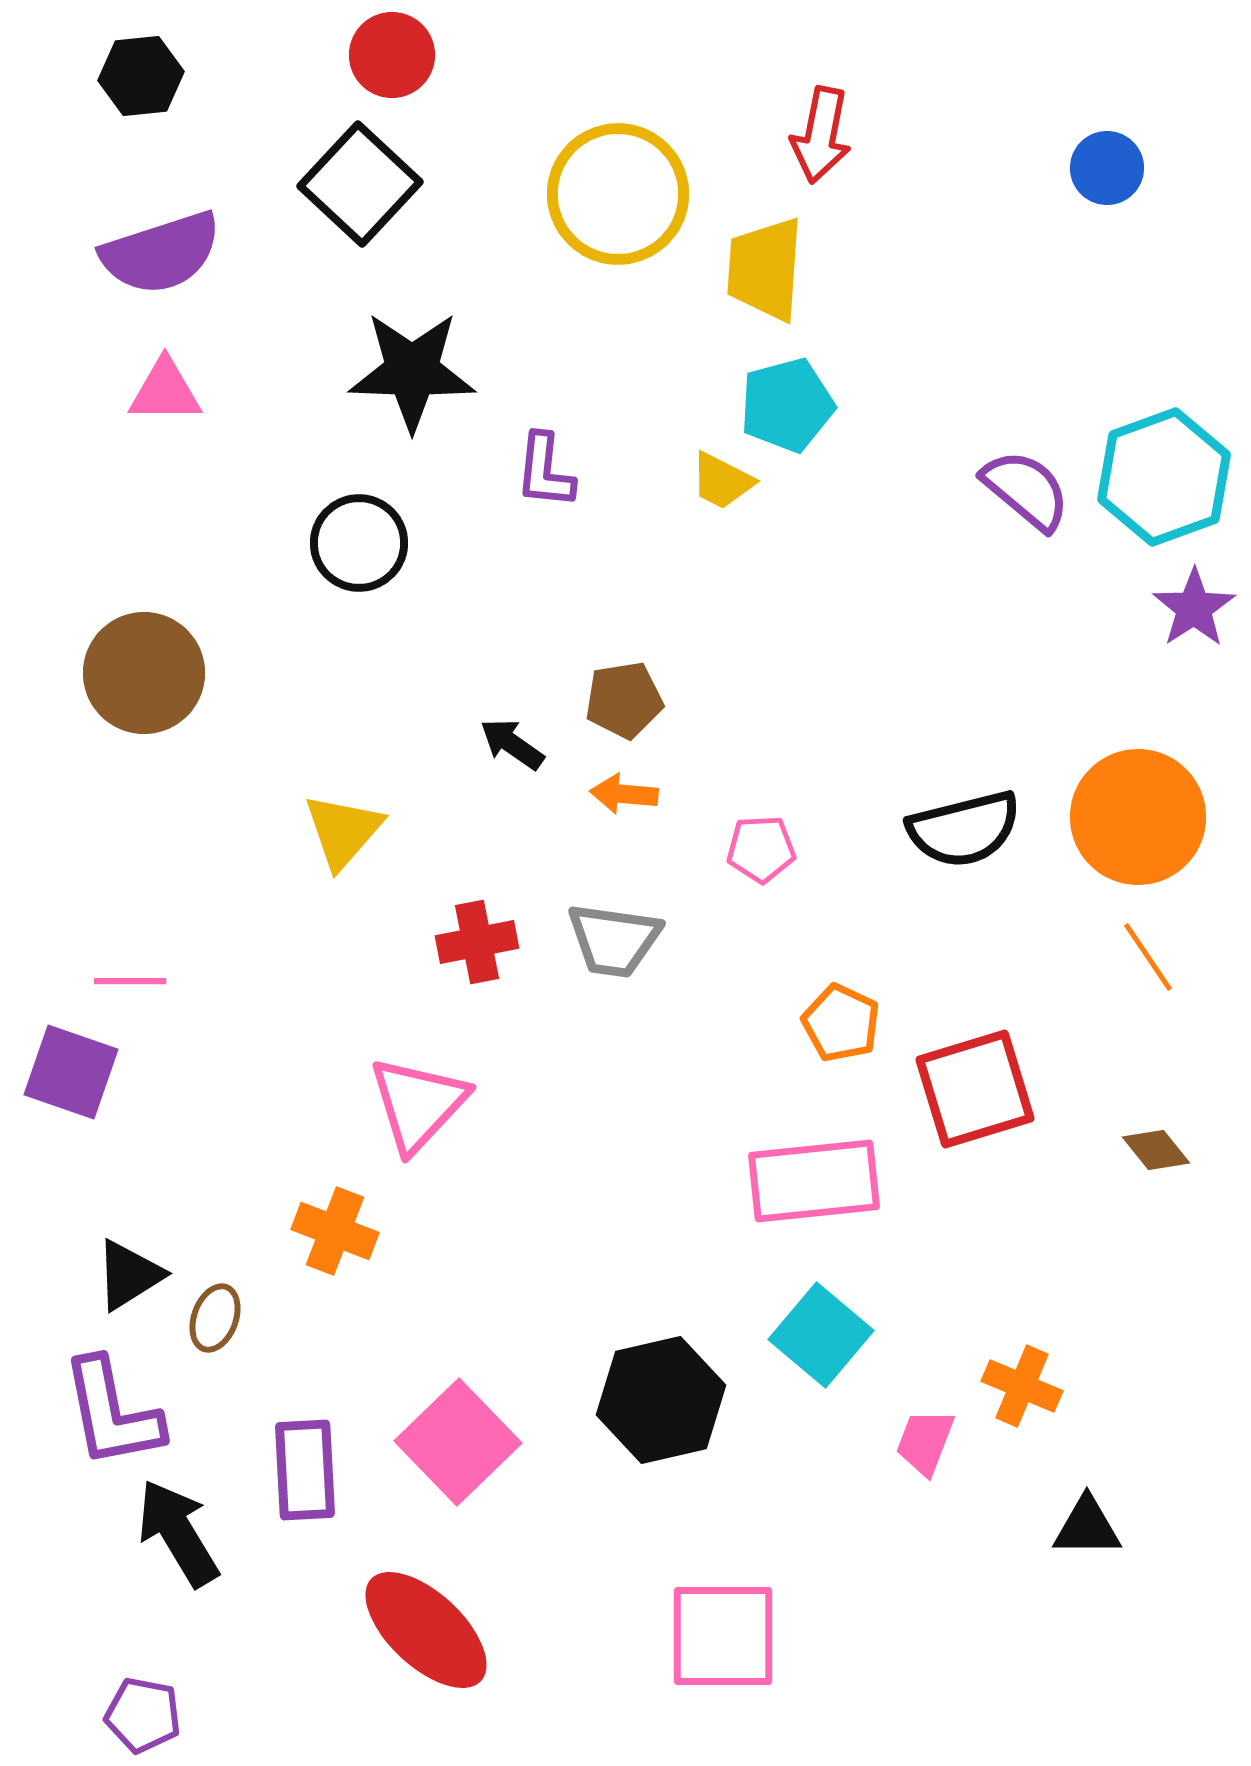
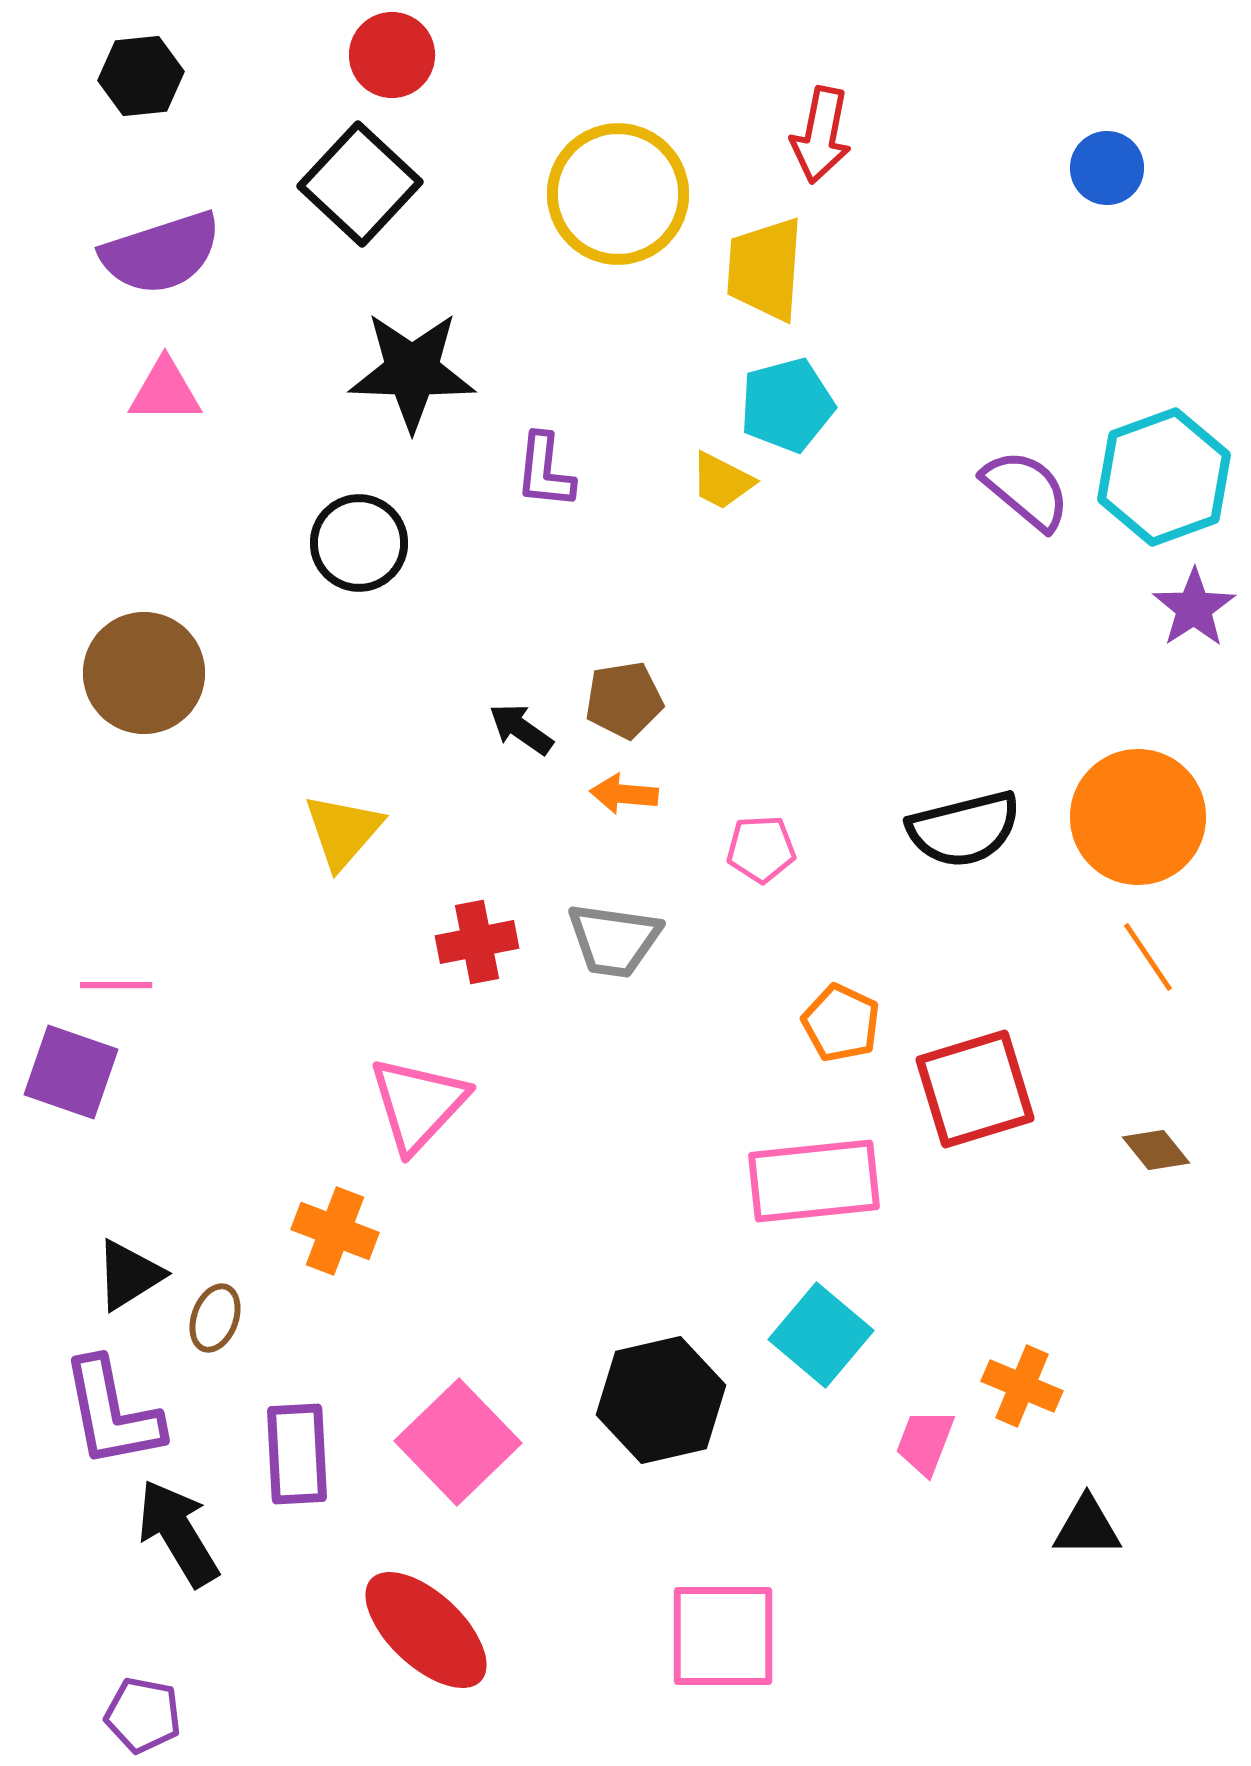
black arrow at (512, 744): moved 9 px right, 15 px up
pink line at (130, 981): moved 14 px left, 4 px down
purple rectangle at (305, 1470): moved 8 px left, 16 px up
